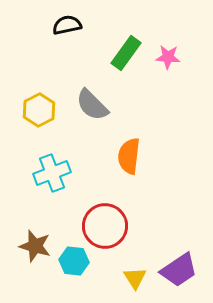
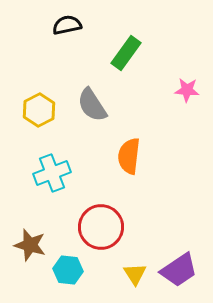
pink star: moved 19 px right, 33 px down
gray semicircle: rotated 12 degrees clockwise
red circle: moved 4 px left, 1 px down
brown star: moved 5 px left, 1 px up
cyan hexagon: moved 6 px left, 9 px down
yellow triangle: moved 4 px up
